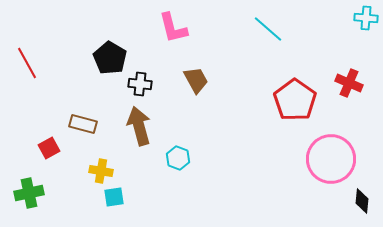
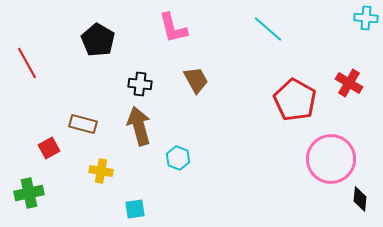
black pentagon: moved 12 px left, 18 px up
red cross: rotated 8 degrees clockwise
red pentagon: rotated 6 degrees counterclockwise
cyan square: moved 21 px right, 12 px down
black diamond: moved 2 px left, 2 px up
